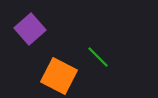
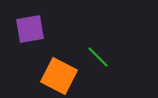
purple square: rotated 32 degrees clockwise
